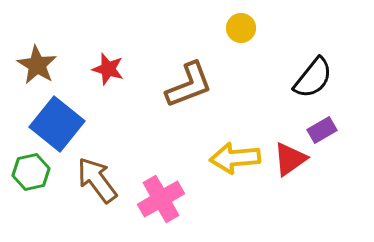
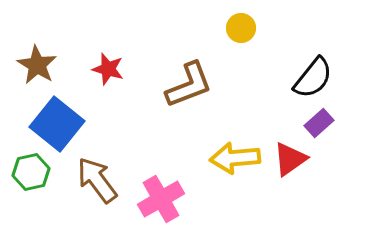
purple rectangle: moved 3 px left, 7 px up; rotated 12 degrees counterclockwise
